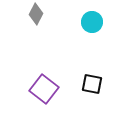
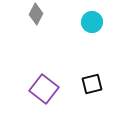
black square: rotated 25 degrees counterclockwise
